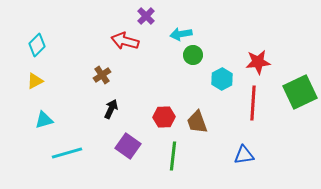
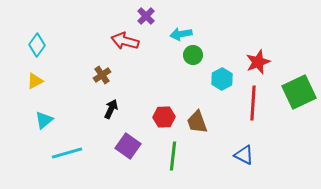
cyan diamond: rotated 10 degrees counterclockwise
red star: rotated 15 degrees counterclockwise
green square: moved 1 px left
cyan triangle: rotated 24 degrees counterclockwise
blue triangle: rotated 35 degrees clockwise
